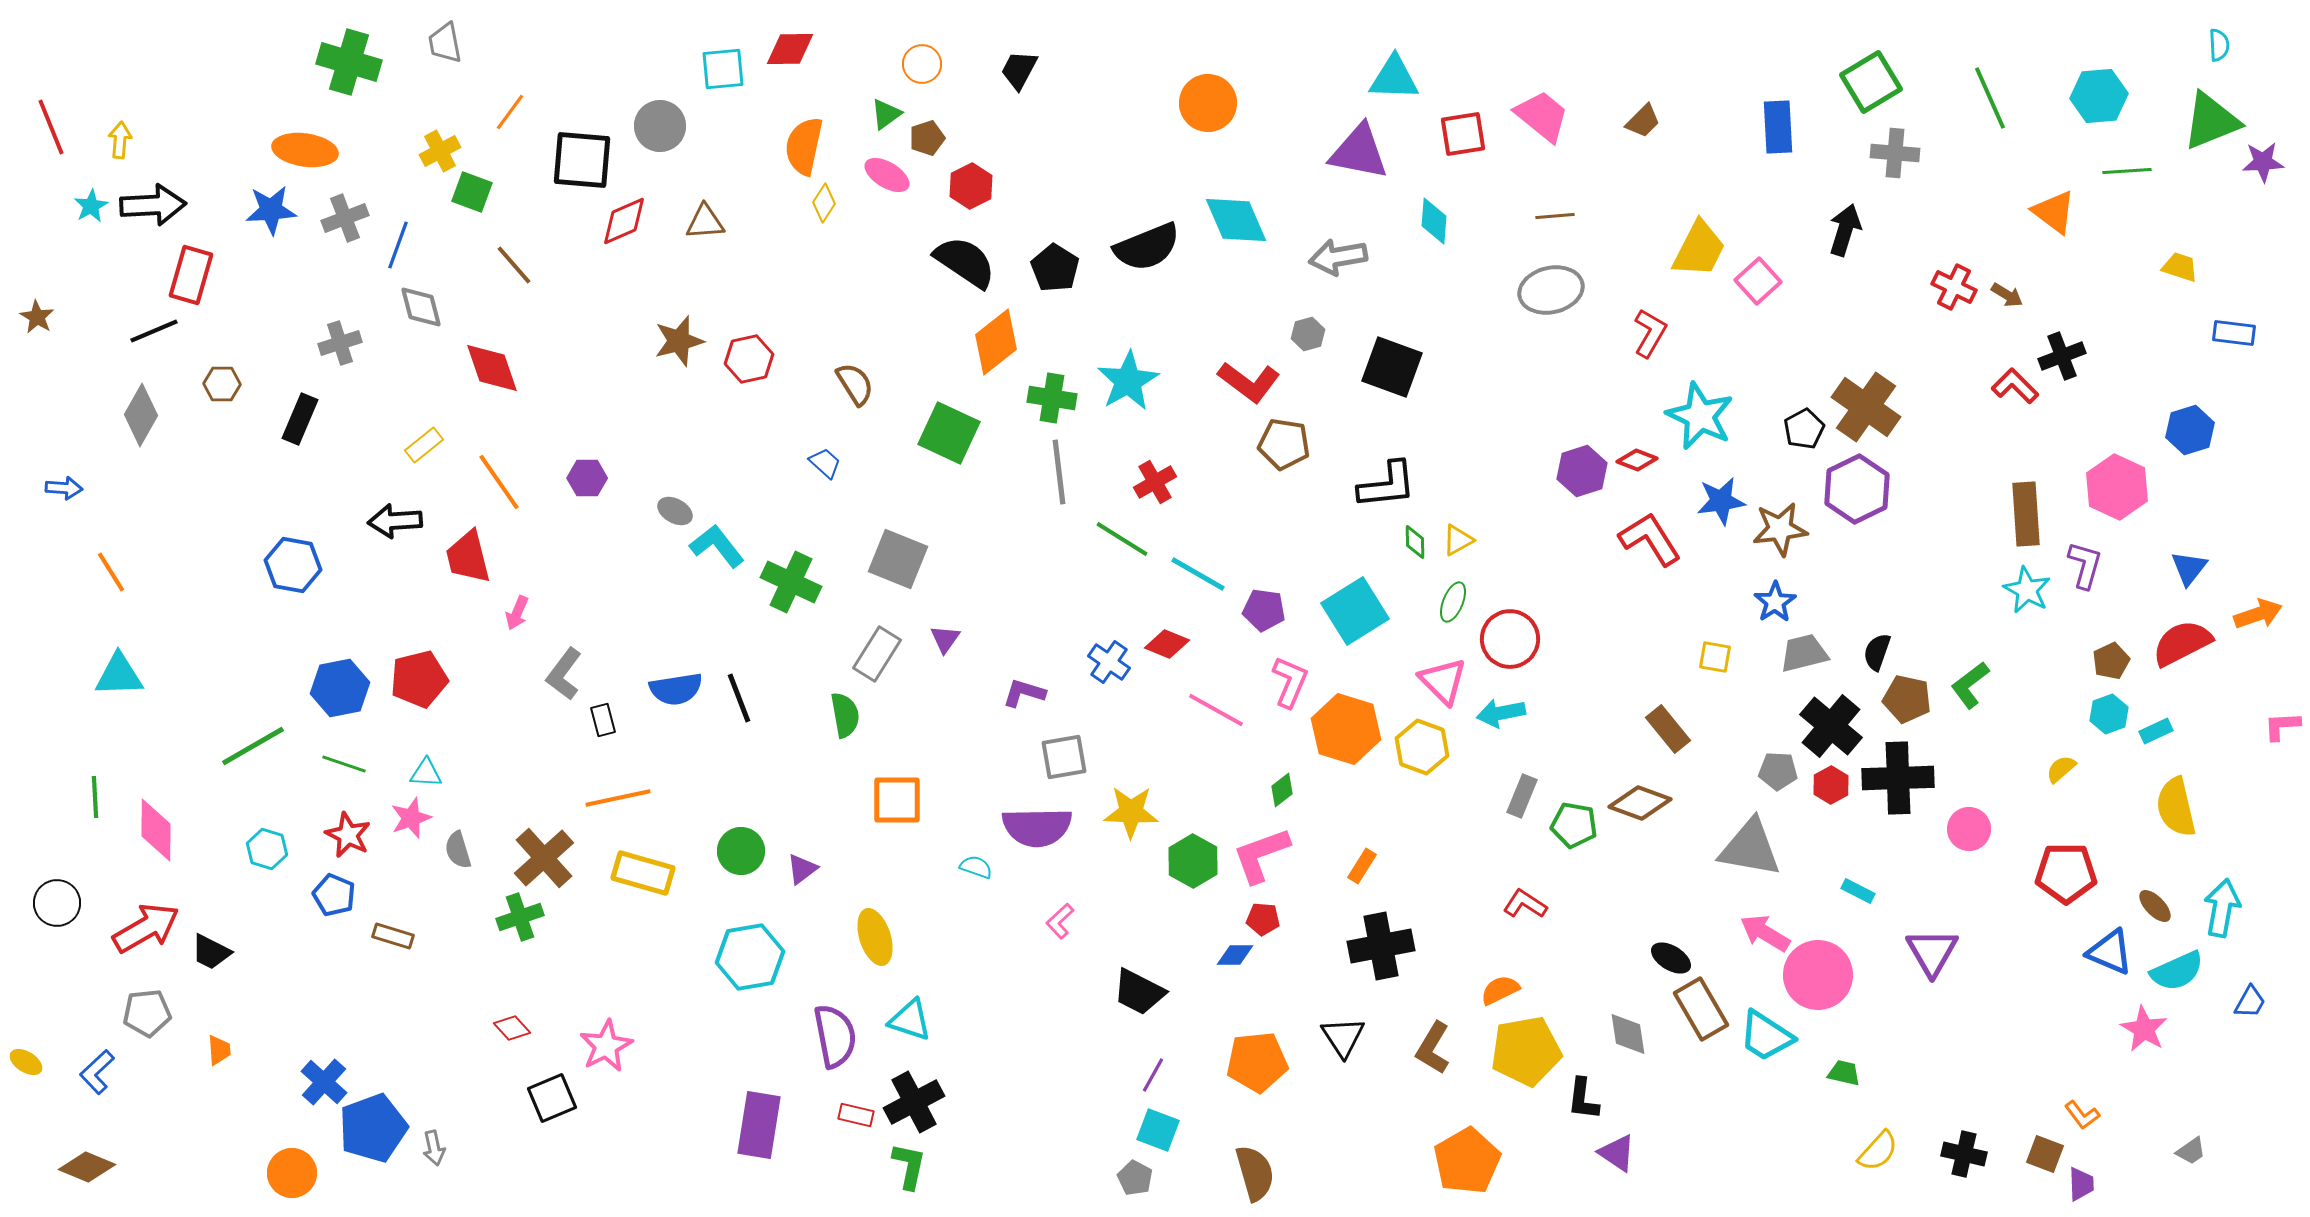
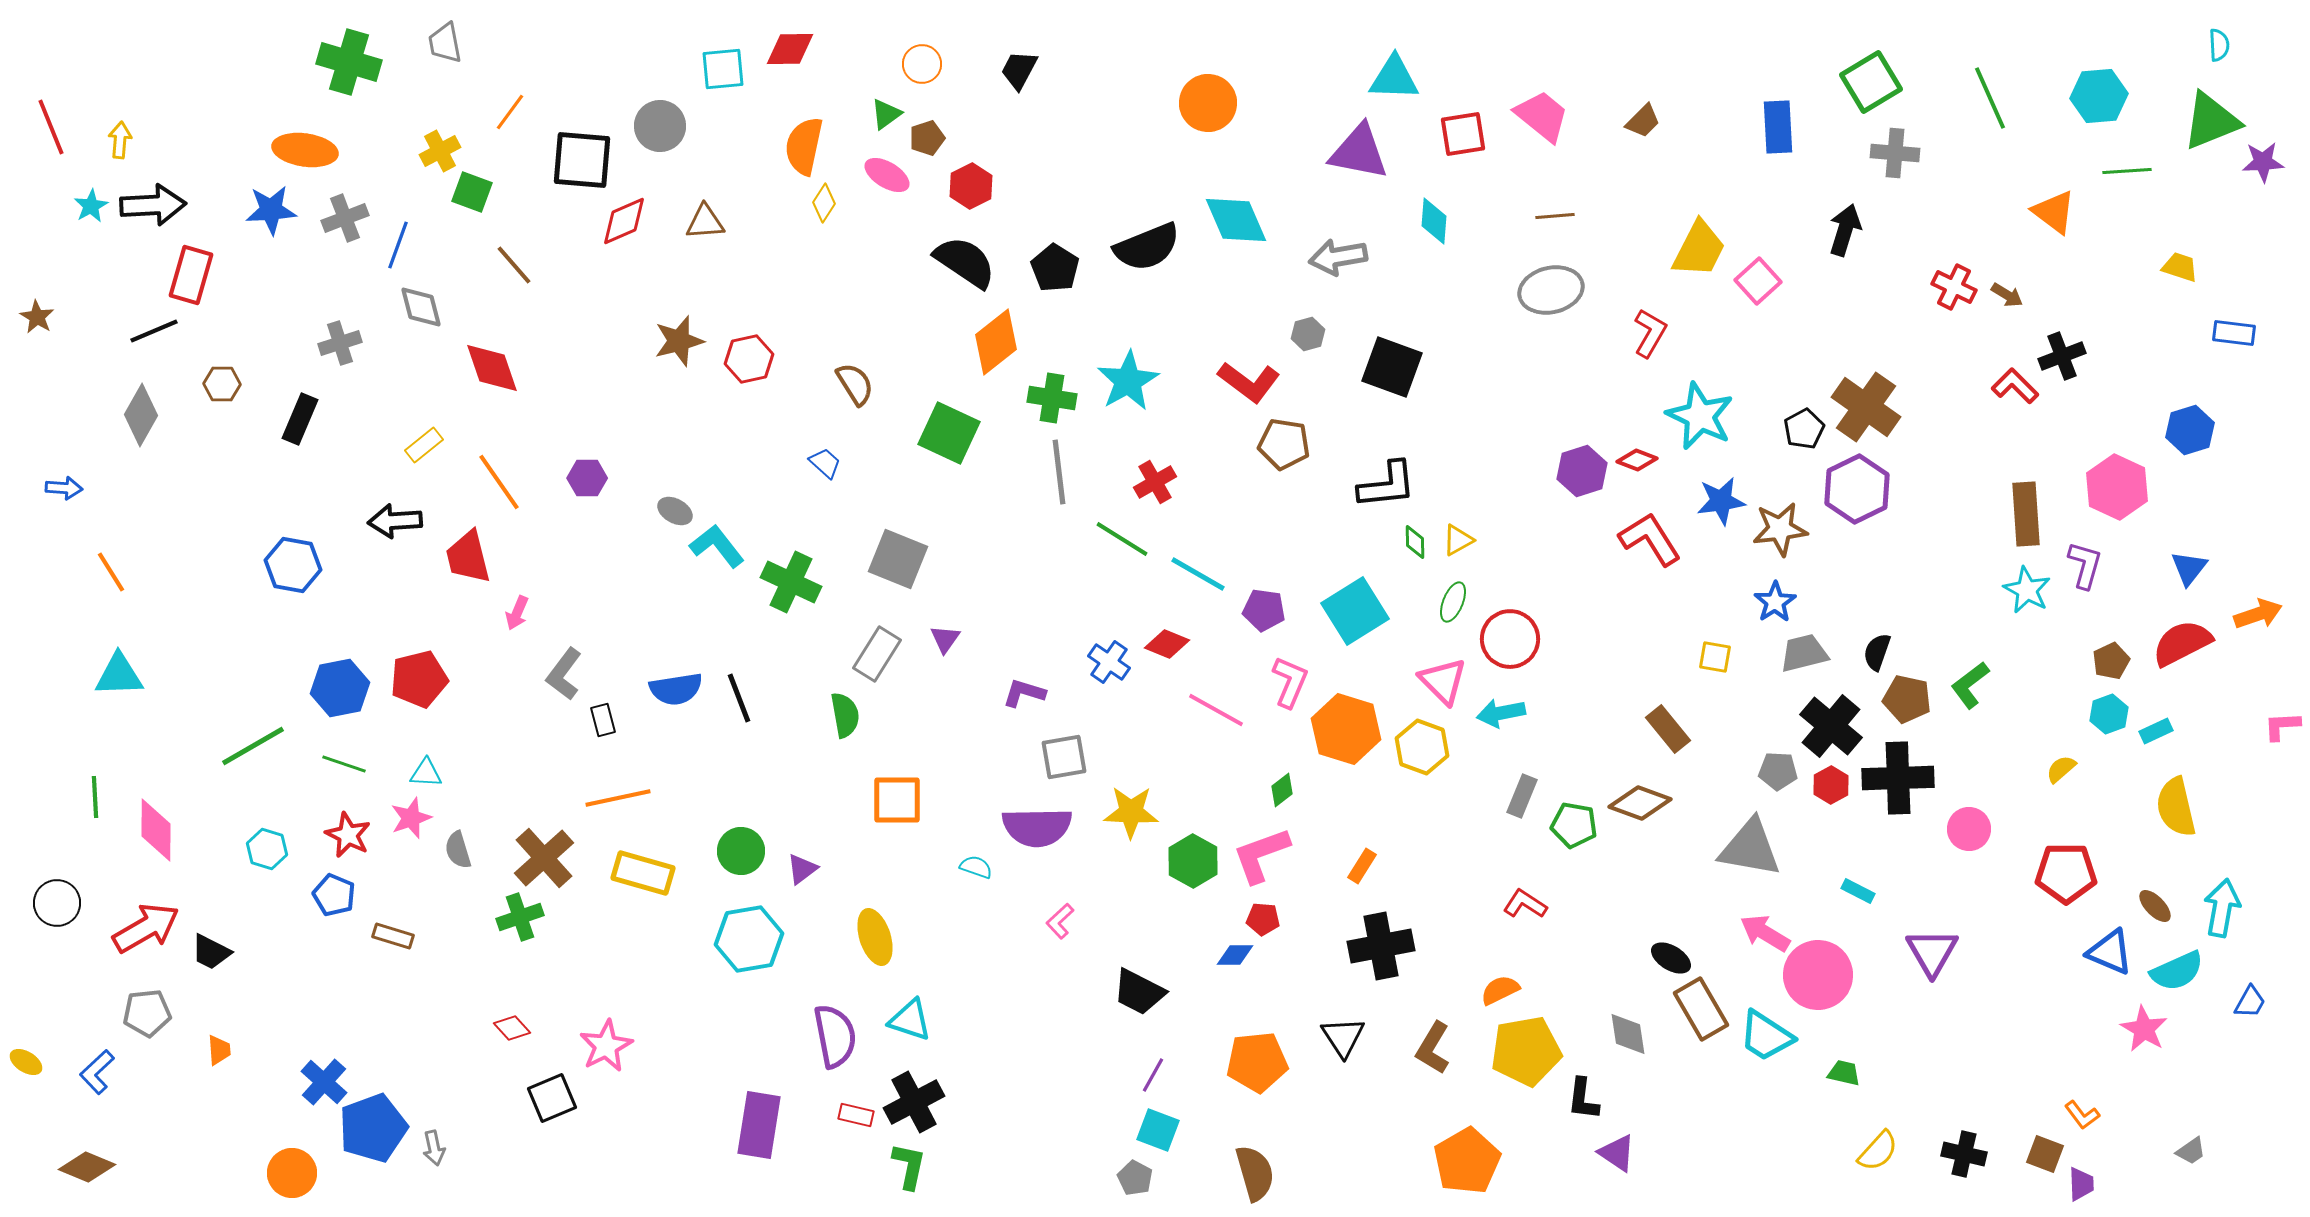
cyan hexagon at (750, 957): moved 1 px left, 18 px up
